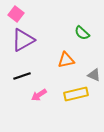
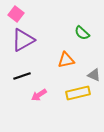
yellow rectangle: moved 2 px right, 1 px up
